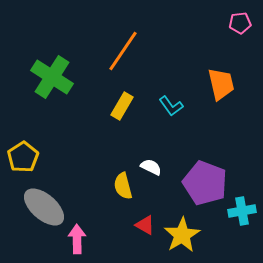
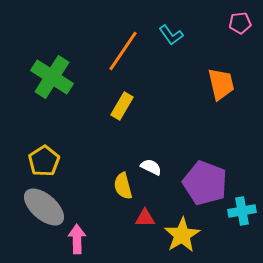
cyan L-shape: moved 71 px up
yellow pentagon: moved 21 px right, 4 px down
red triangle: moved 7 px up; rotated 30 degrees counterclockwise
